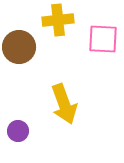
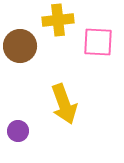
pink square: moved 5 px left, 3 px down
brown circle: moved 1 px right, 1 px up
